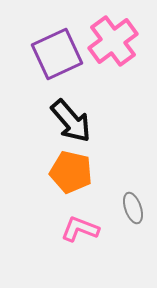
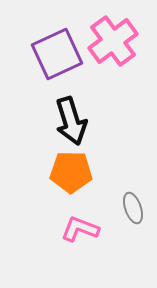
black arrow: rotated 24 degrees clockwise
orange pentagon: rotated 12 degrees counterclockwise
